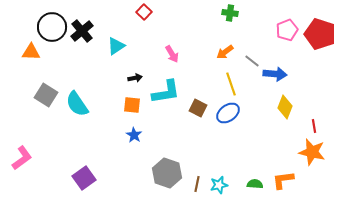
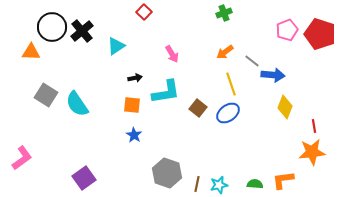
green cross: moved 6 px left; rotated 28 degrees counterclockwise
blue arrow: moved 2 px left, 1 px down
brown square: rotated 12 degrees clockwise
orange star: rotated 20 degrees counterclockwise
